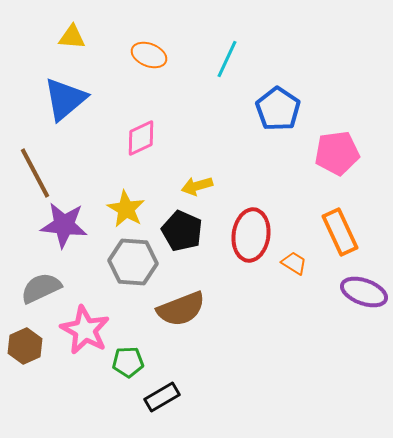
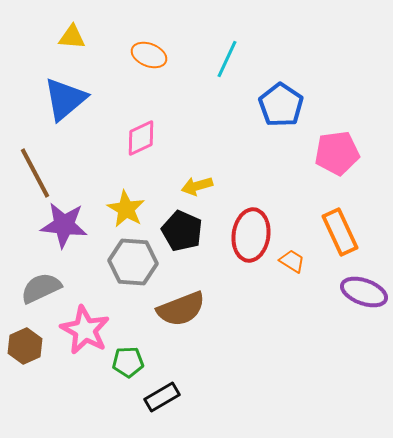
blue pentagon: moved 3 px right, 4 px up
orange trapezoid: moved 2 px left, 2 px up
